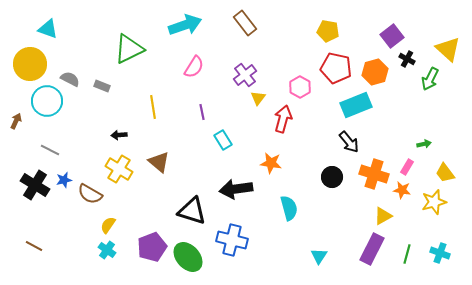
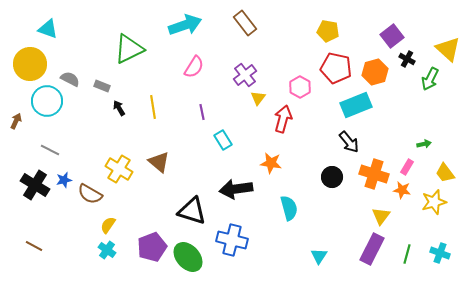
black arrow at (119, 135): moved 27 px up; rotated 63 degrees clockwise
yellow triangle at (383, 216): moved 2 px left; rotated 24 degrees counterclockwise
